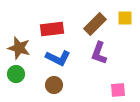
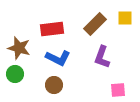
purple L-shape: moved 3 px right, 4 px down
green circle: moved 1 px left
